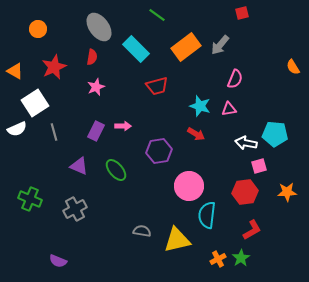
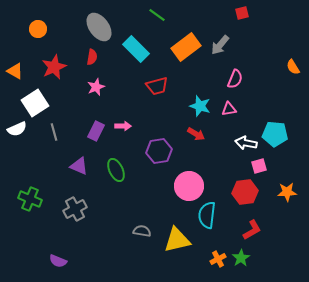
green ellipse: rotated 15 degrees clockwise
